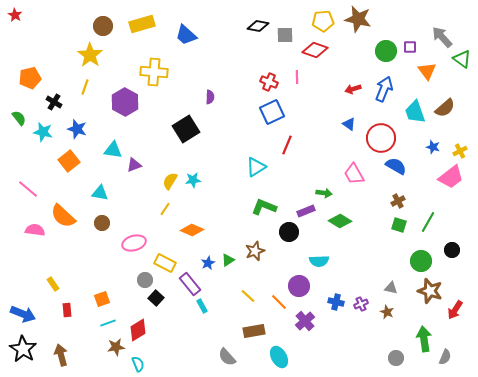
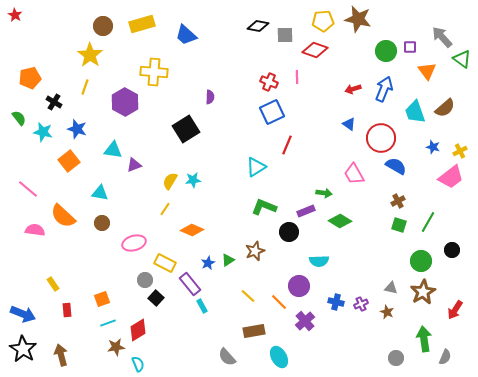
brown star at (430, 291): moved 7 px left, 1 px down; rotated 25 degrees clockwise
